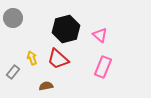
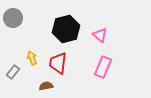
red trapezoid: moved 4 px down; rotated 55 degrees clockwise
